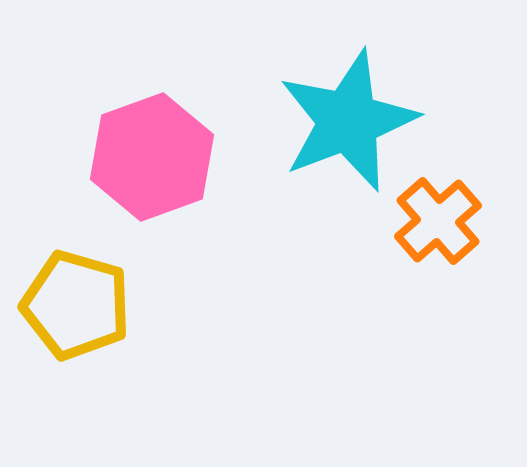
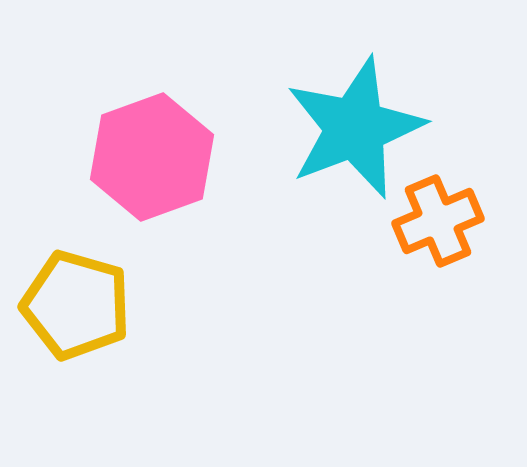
cyan star: moved 7 px right, 7 px down
orange cross: rotated 18 degrees clockwise
